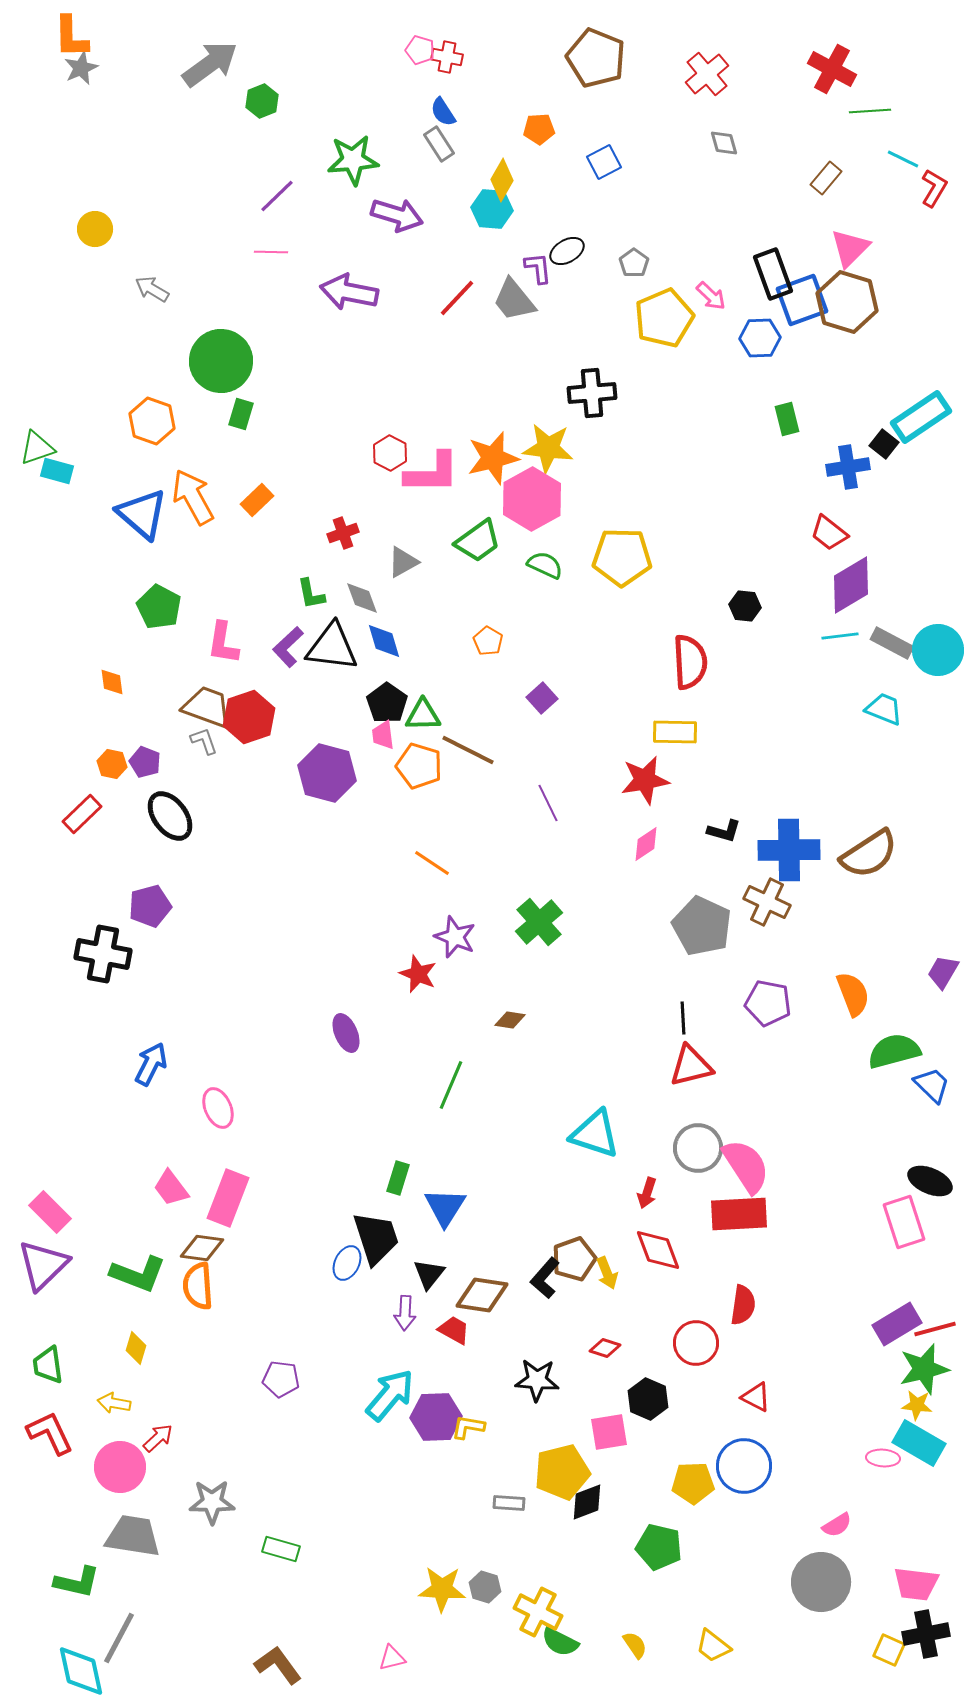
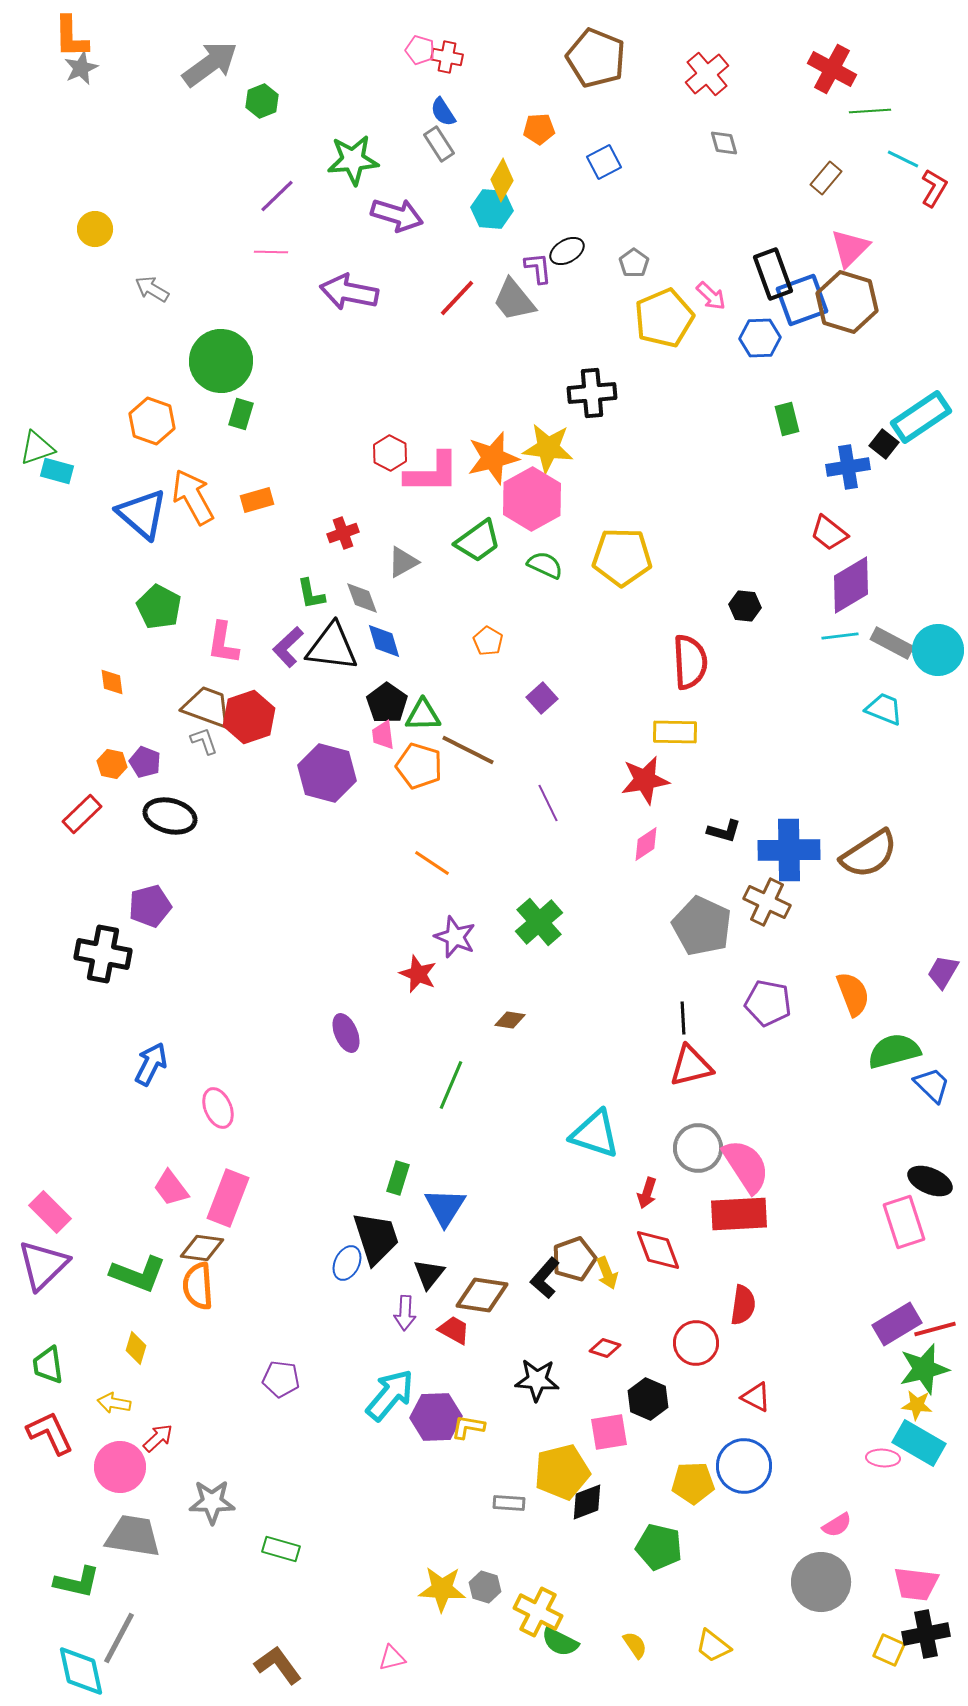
orange rectangle at (257, 500): rotated 28 degrees clockwise
black ellipse at (170, 816): rotated 39 degrees counterclockwise
